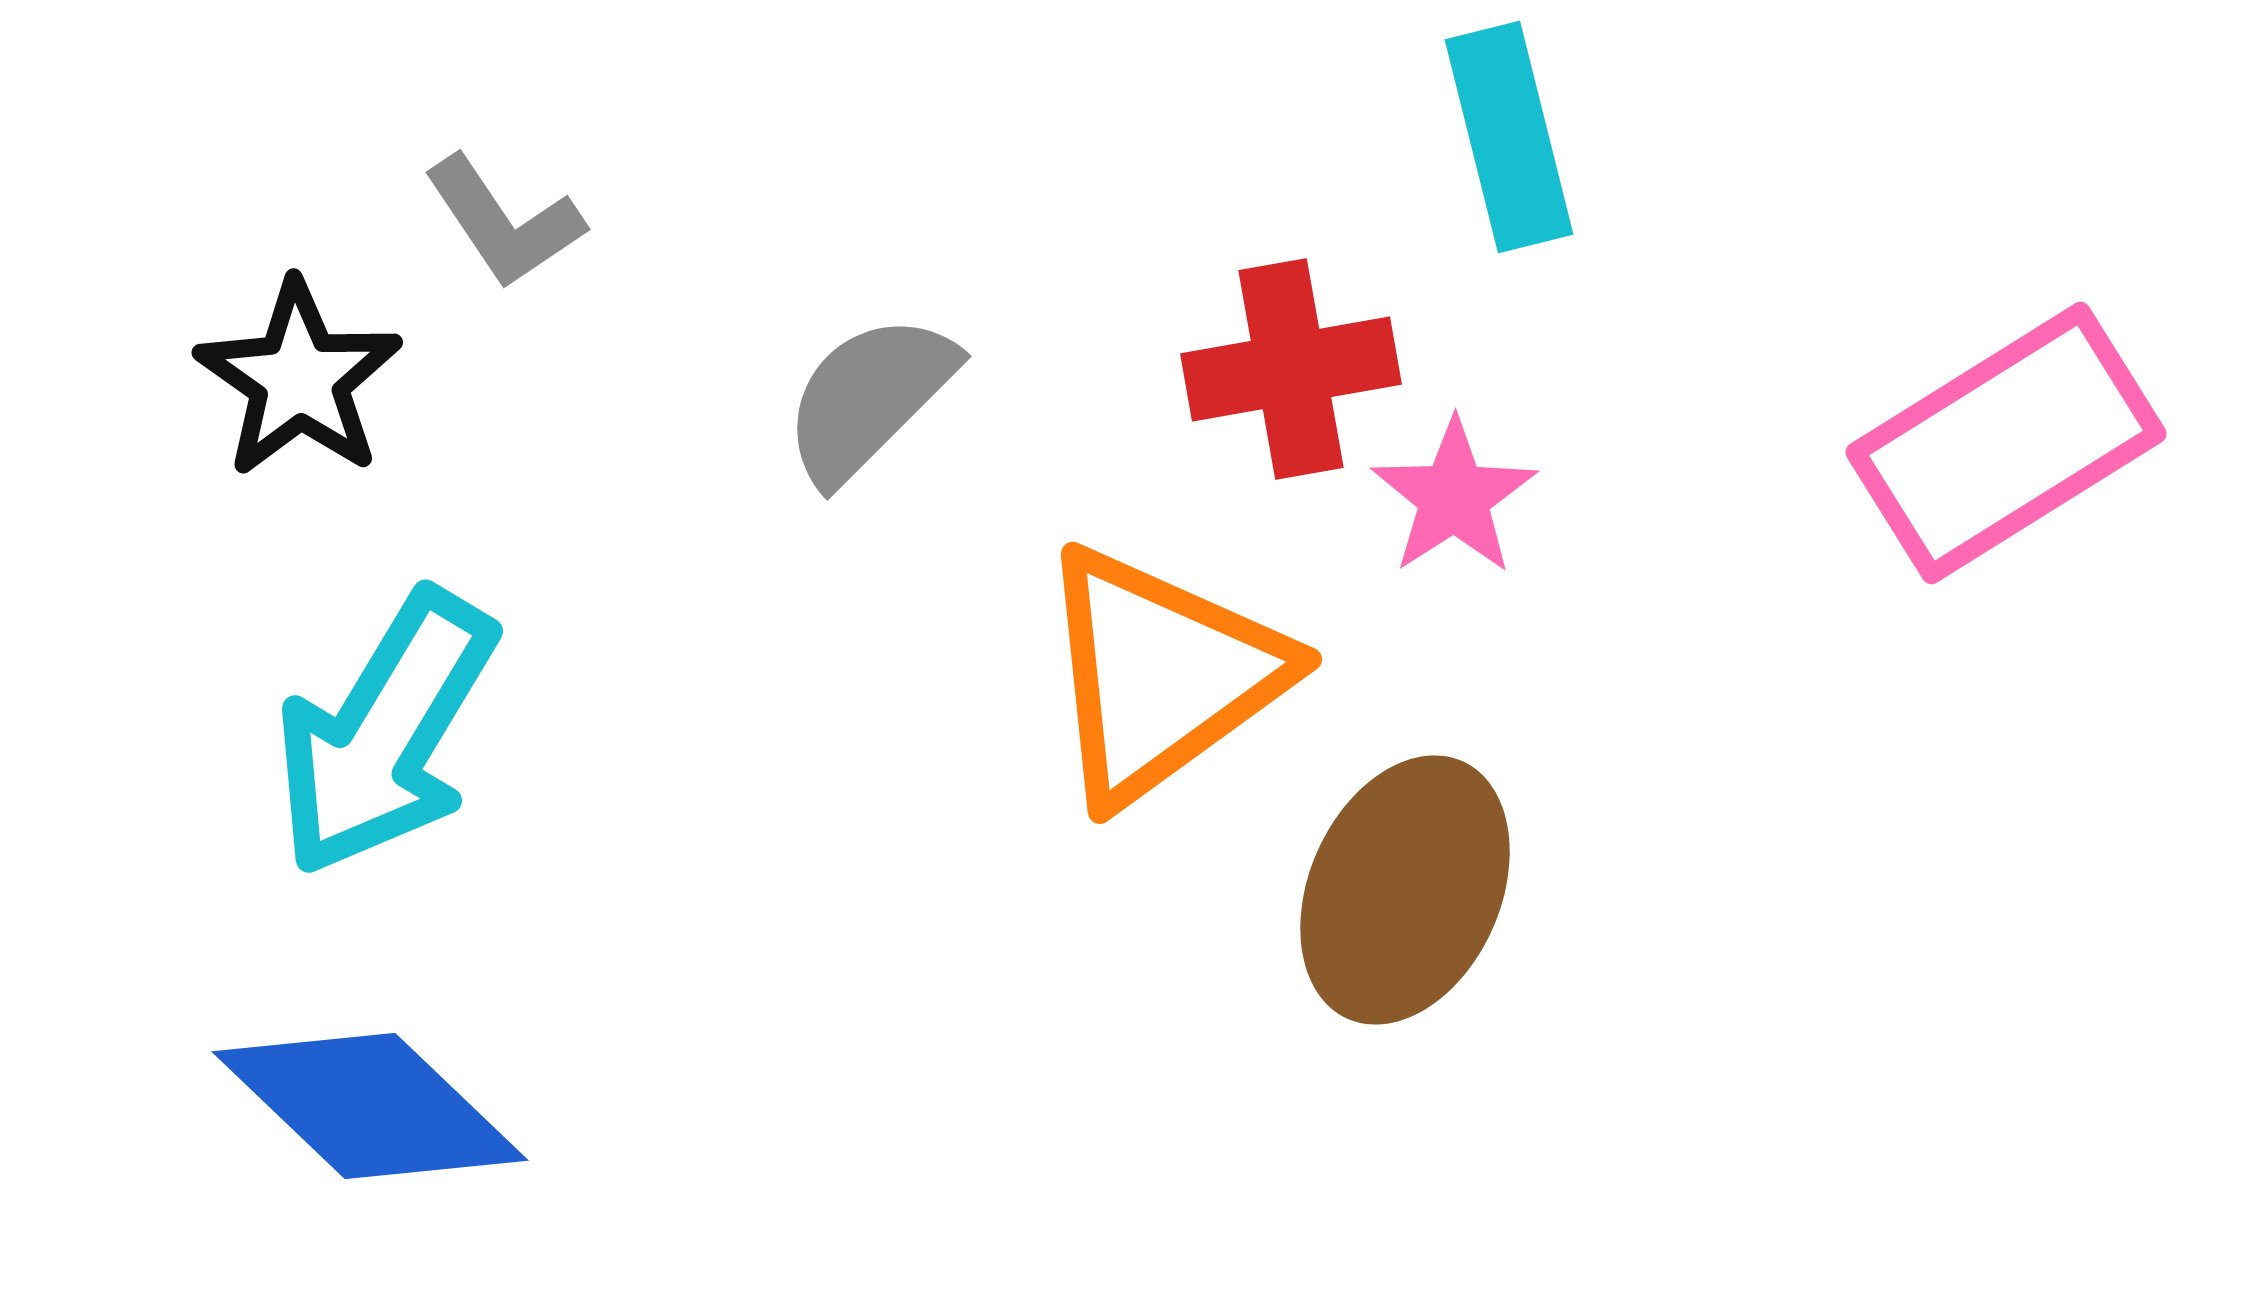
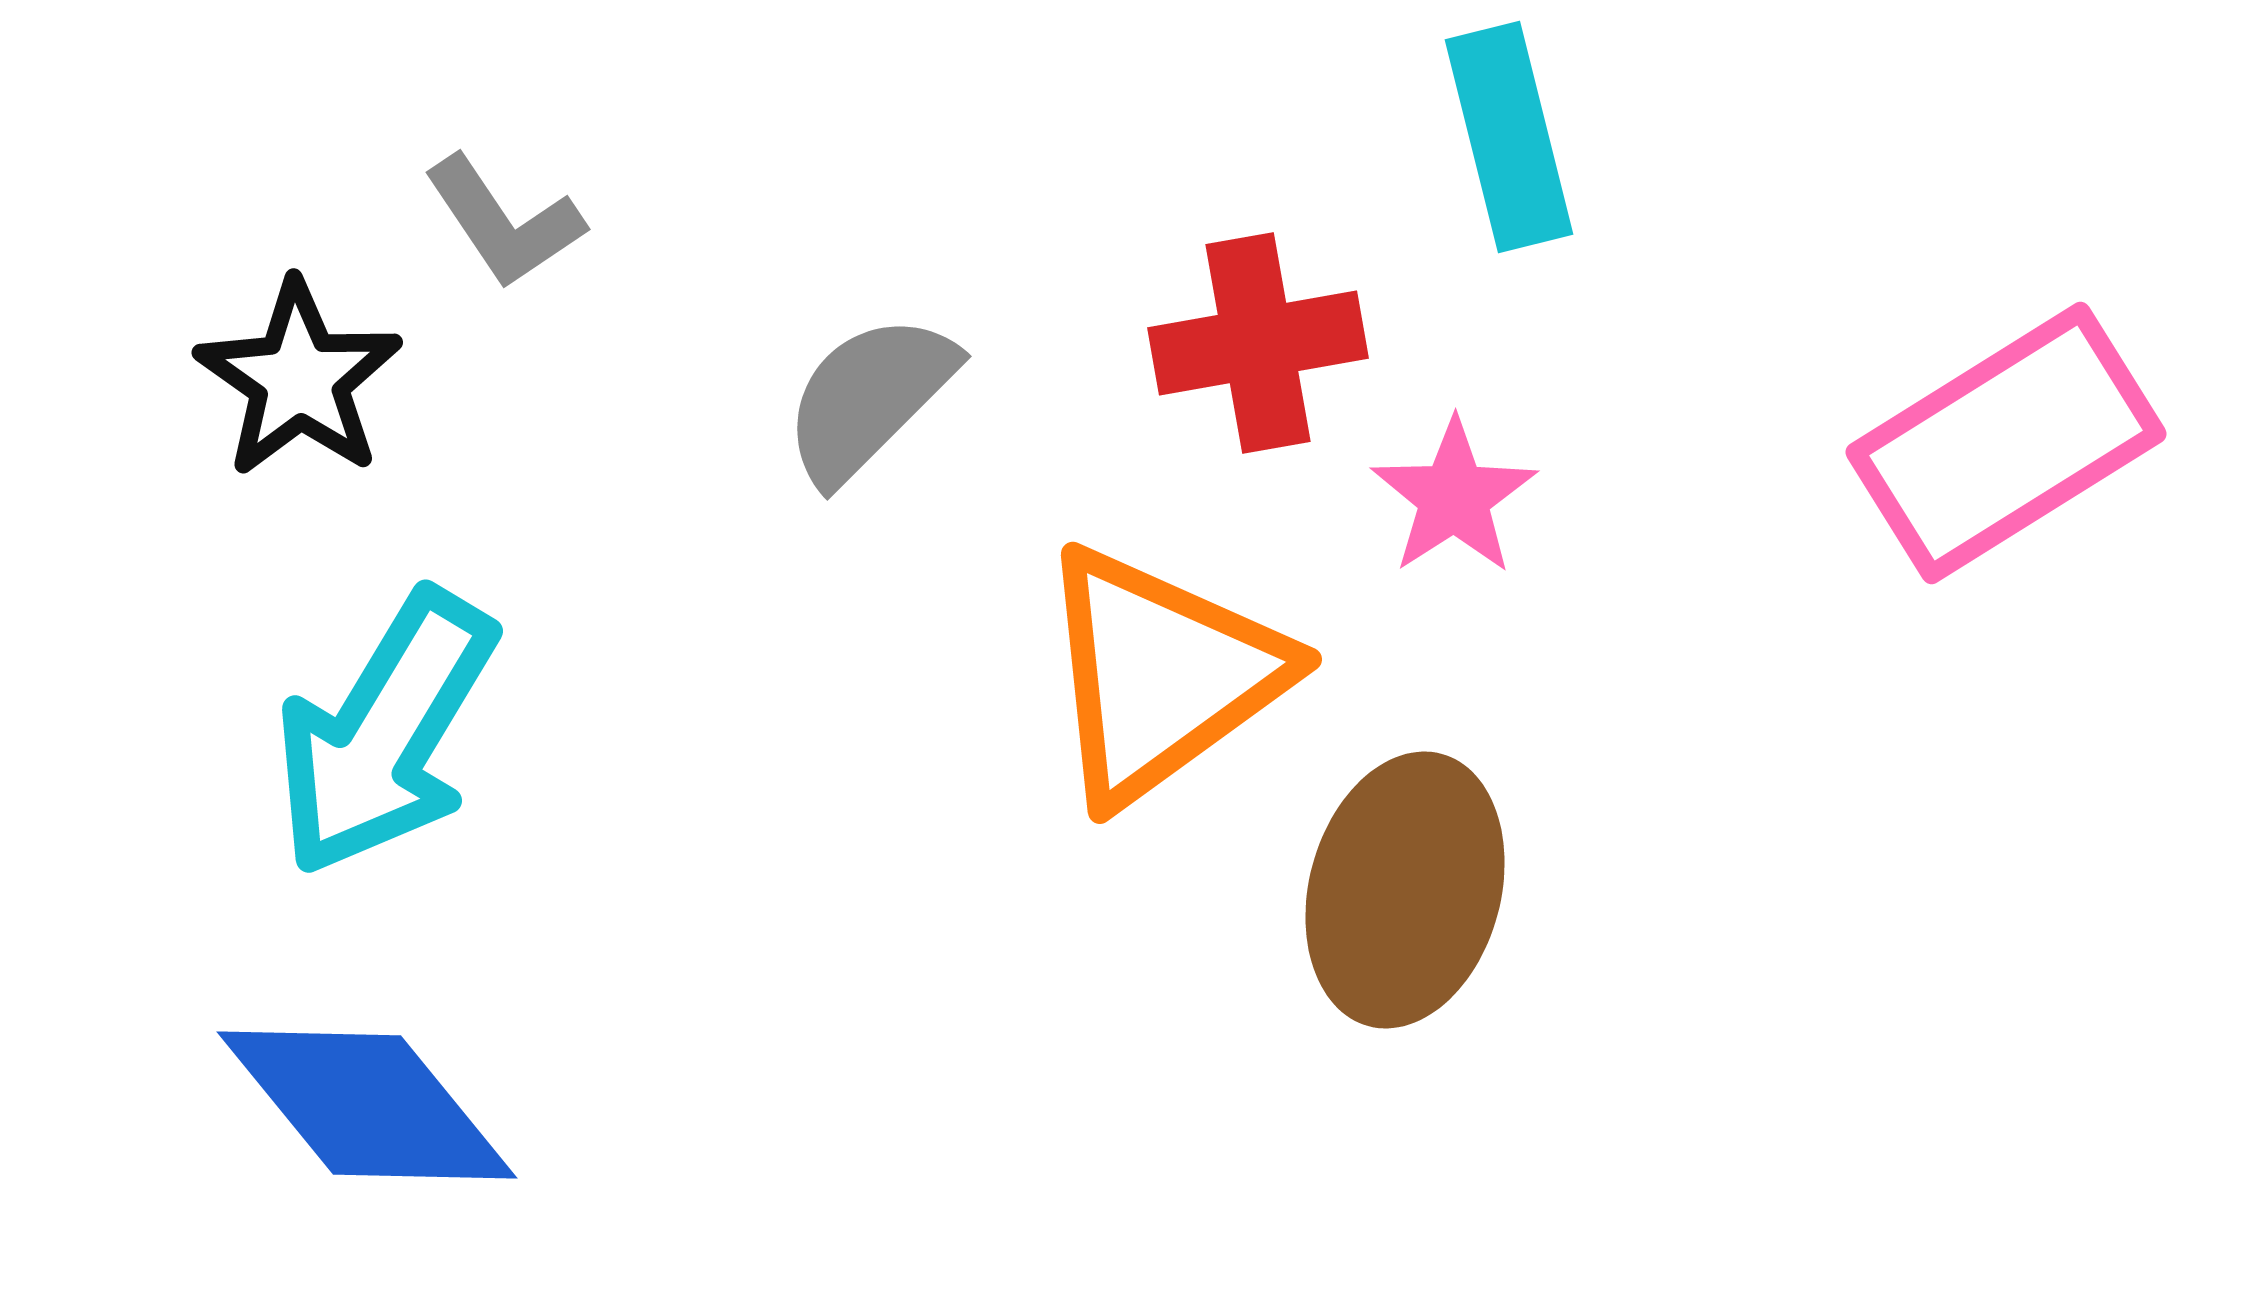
red cross: moved 33 px left, 26 px up
brown ellipse: rotated 9 degrees counterclockwise
blue diamond: moved 3 px left, 1 px up; rotated 7 degrees clockwise
